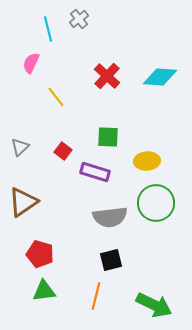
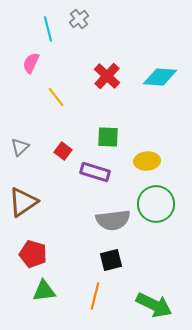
green circle: moved 1 px down
gray semicircle: moved 3 px right, 3 px down
red pentagon: moved 7 px left
orange line: moved 1 px left
